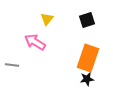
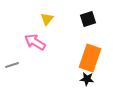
black square: moved 1 px right, 1 px up
orange rectangle: moved 2 px right
gray line: rotated 24 degrees counterclockwise
black star: rotated 16 degrees clockwise
